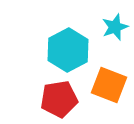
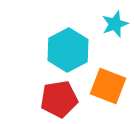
cyan star: moved 3 px up
orange square: moved 1 px left, 1 px down
